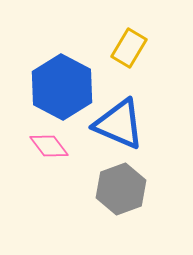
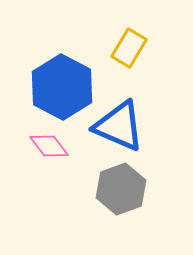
blue triangle: moved 2 px down
